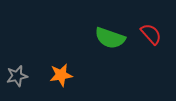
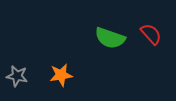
gray star: rotated 25 degrees clockwise
